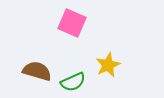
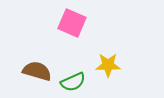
yellow star: rotated 25 degrees clockwise
